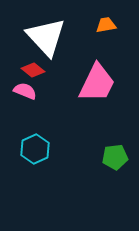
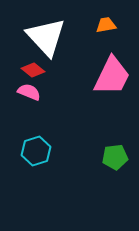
pink trapezoid: moved 15 px right, 7 px up
pink semicircle: moved 4 px right, 1 px down
cyan hexagon: moved 1 px right, 2 px down; rotated 8 degrees clockwise
